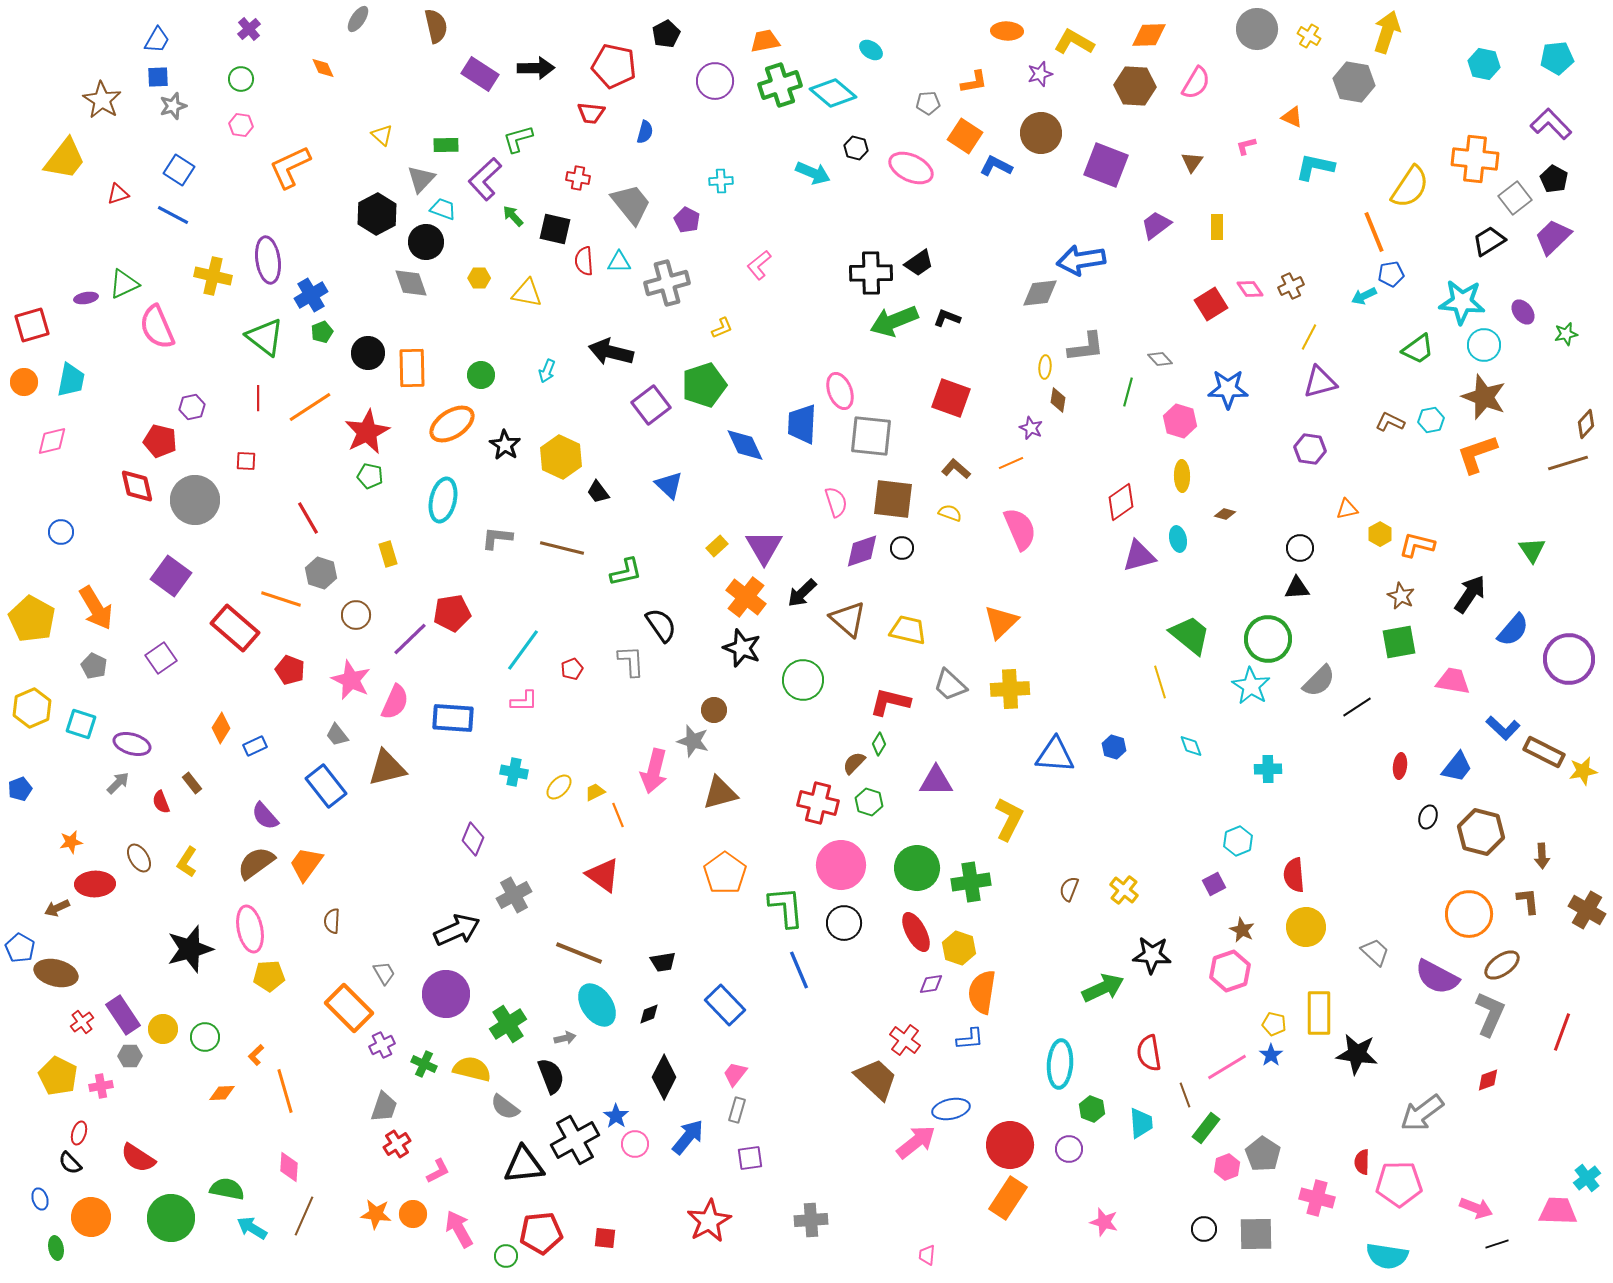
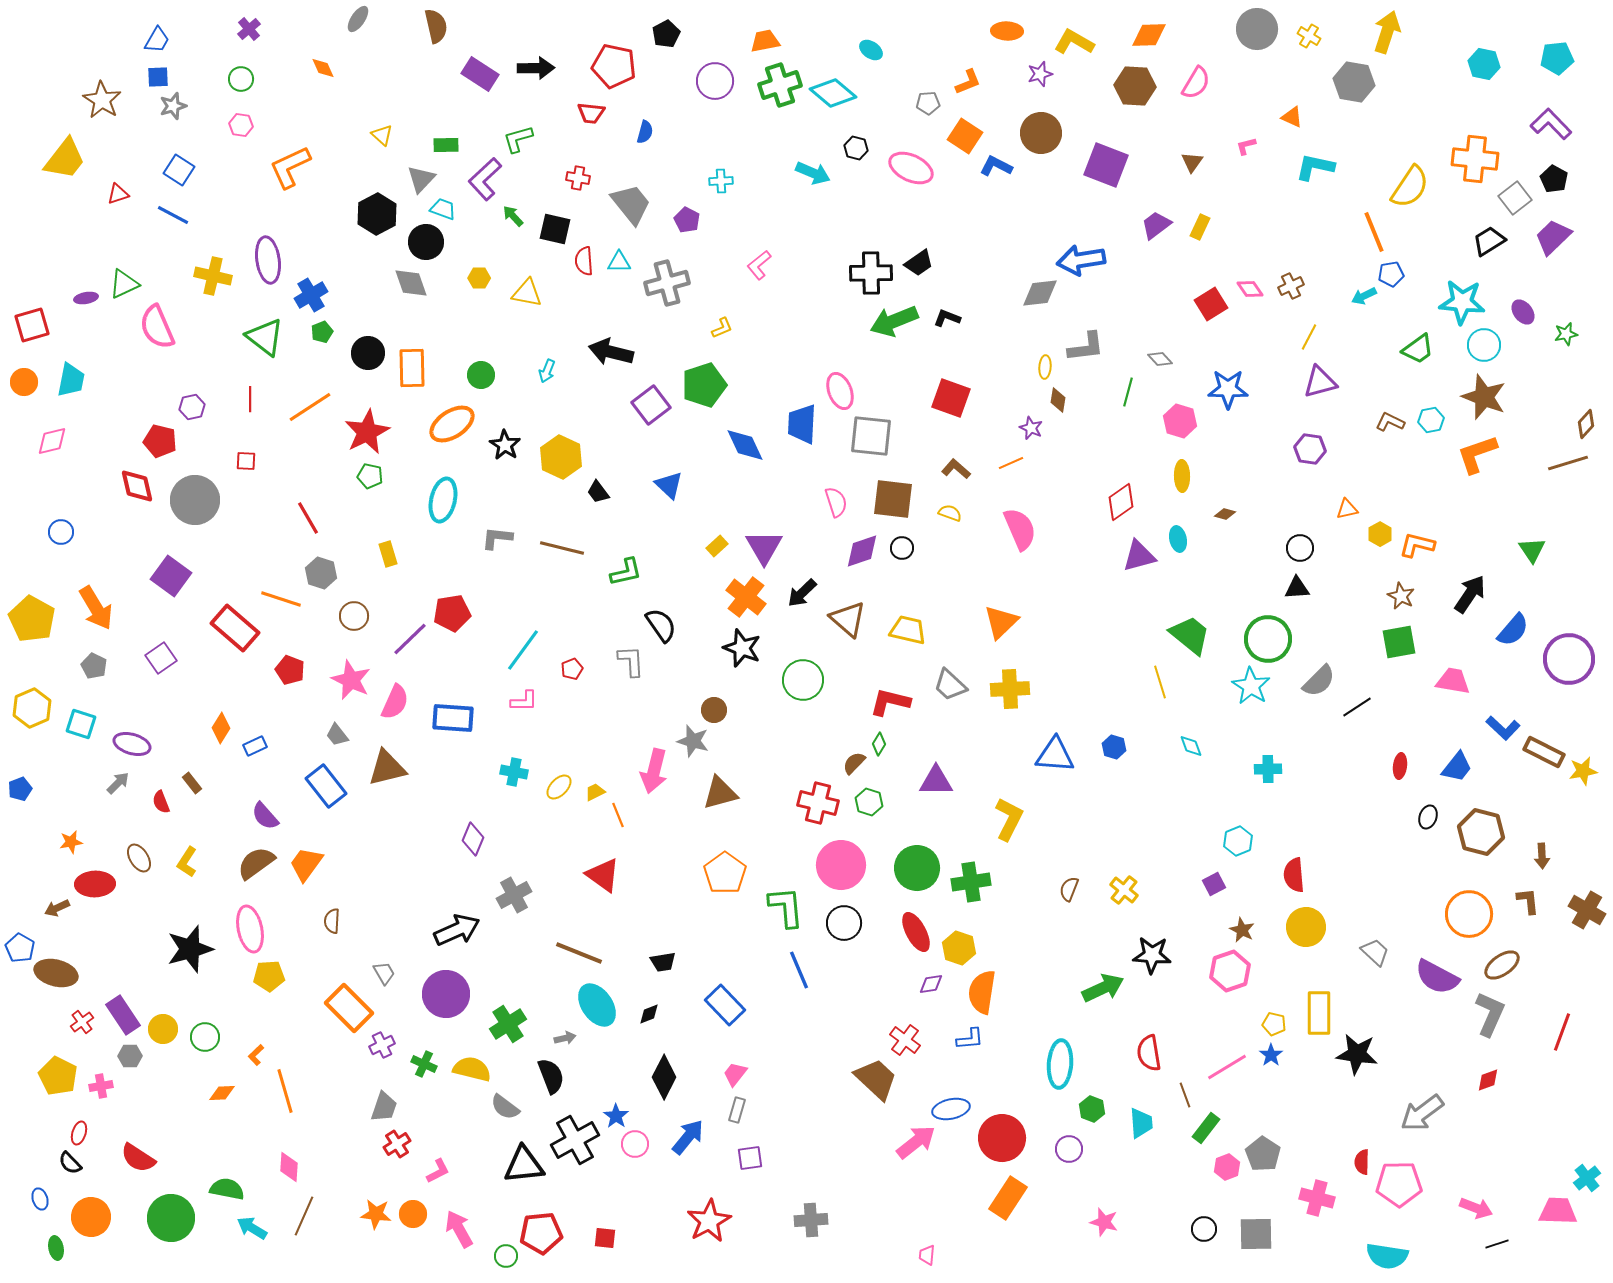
orange L-shape at (974, 82): moved 6 px left; rotated 12 degrees counterclockwise
yellow rectangle at (1217, 227): moved 17 px left; rotated 25 degrees clockwise
red line at (258, 398): moved 8 px left, 1 px down
brown circle at (356, 615): moved 2 px left, 1 px down
red circle at (1010, 1145): moved 8 px left, 7 px up
